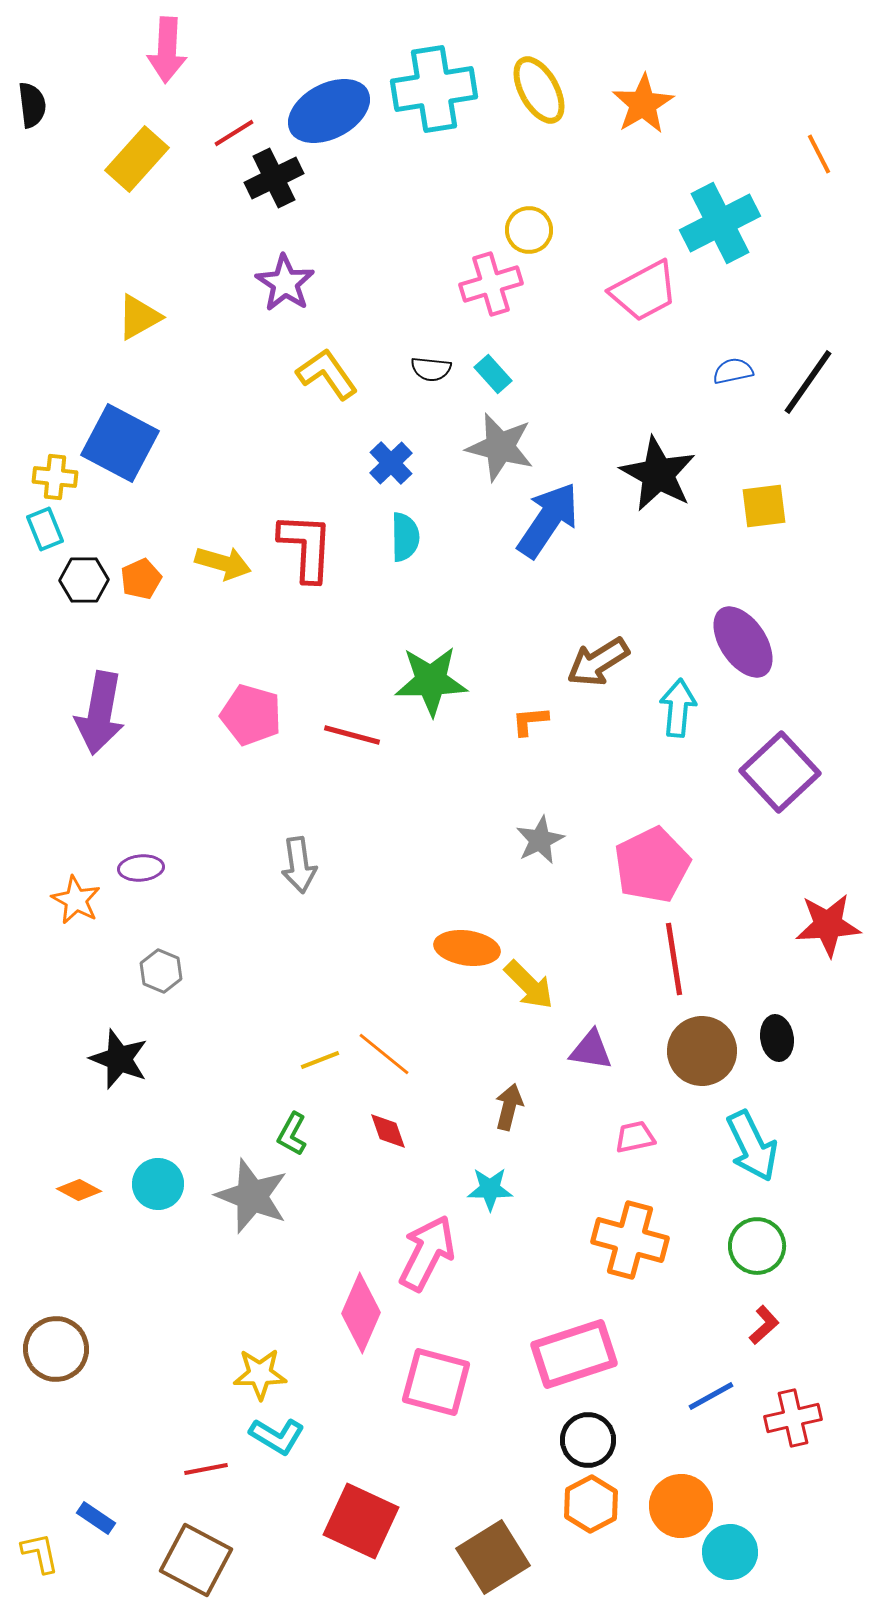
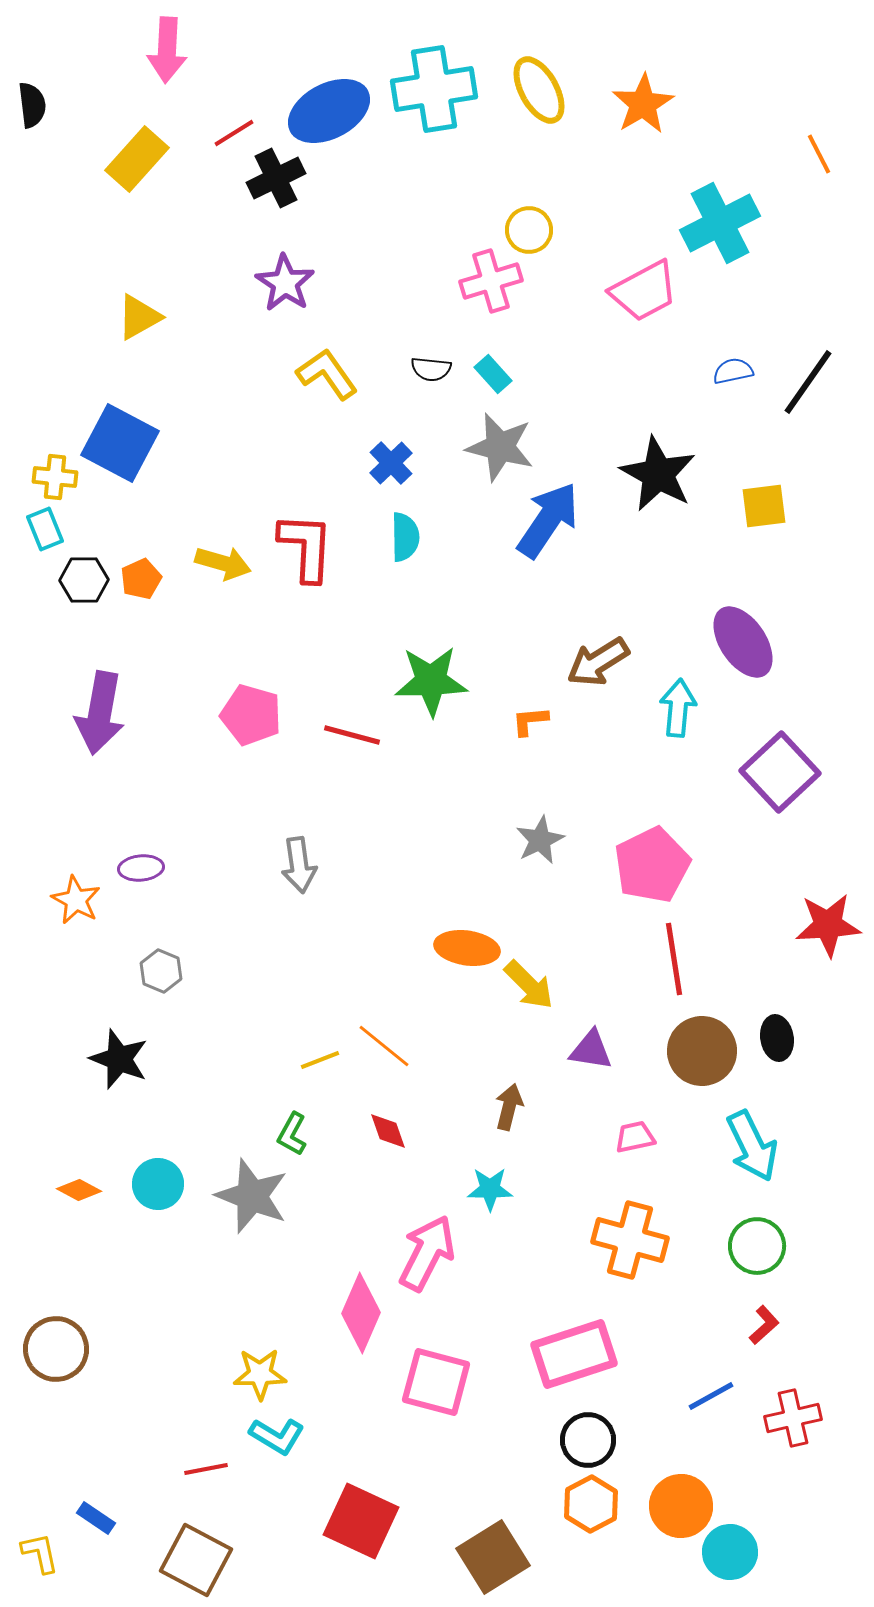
black cross at (274, 178): moved 2 px right
pink cross at (491, 284): moved 3 px up
orange line at (384, 1054): moved 8 px up
